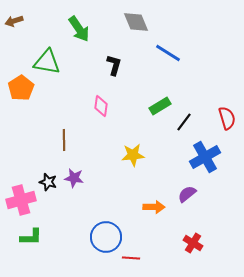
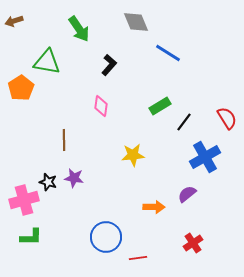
black L-shape: moved 5 px left; rotated 25 degrees clockwise
red semicircle: rotated 15 degrees counterclockwise
pink cross: moved 3 px right
red cross: rotated 24 degrees clockwise
red line: moved 7 px right; rotated 12 degrees counterclockwise
